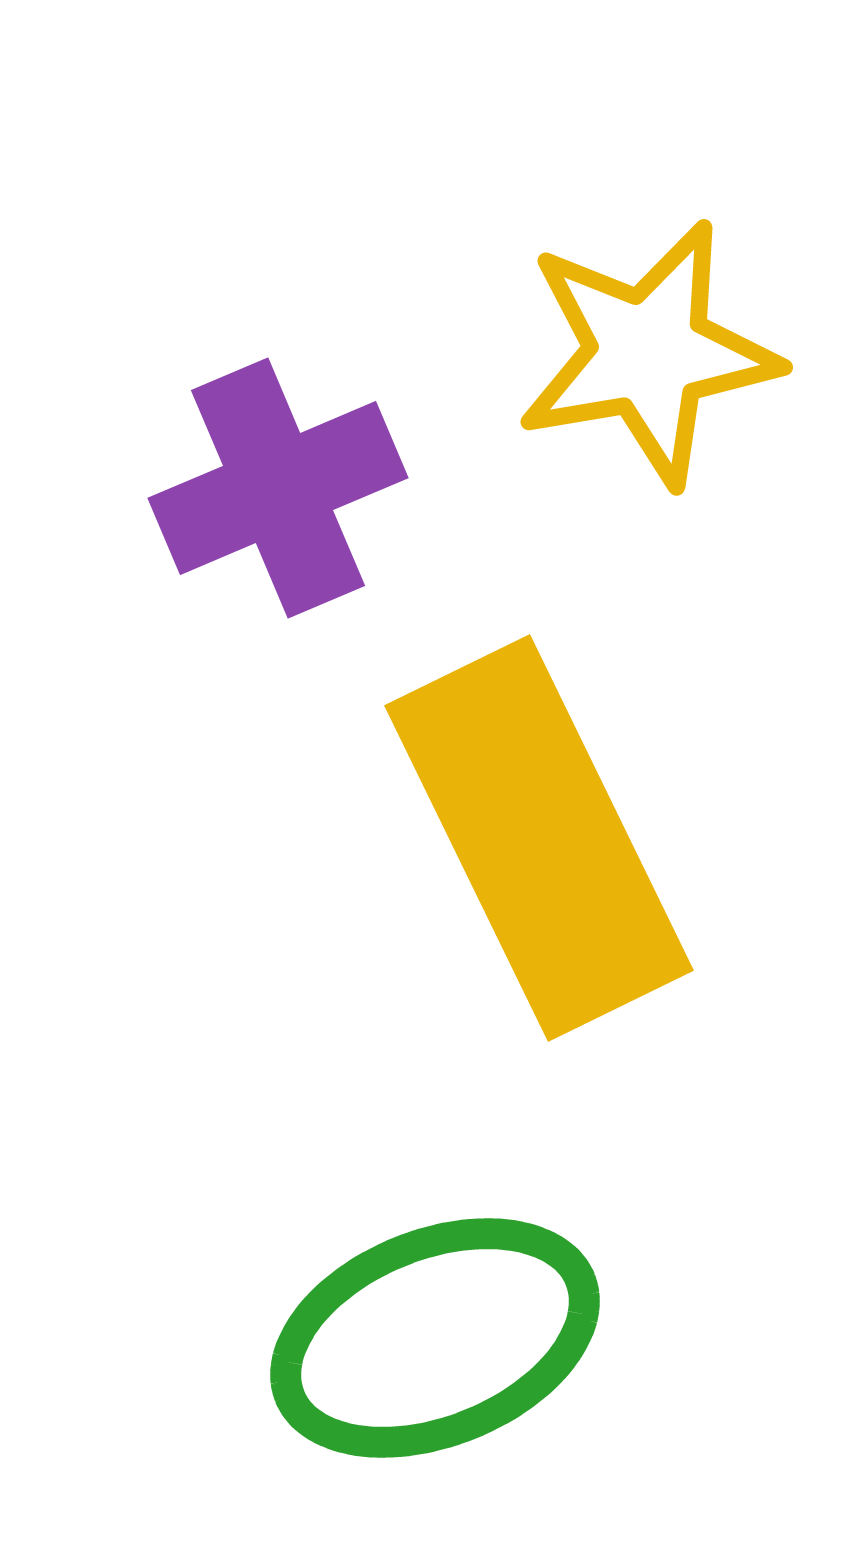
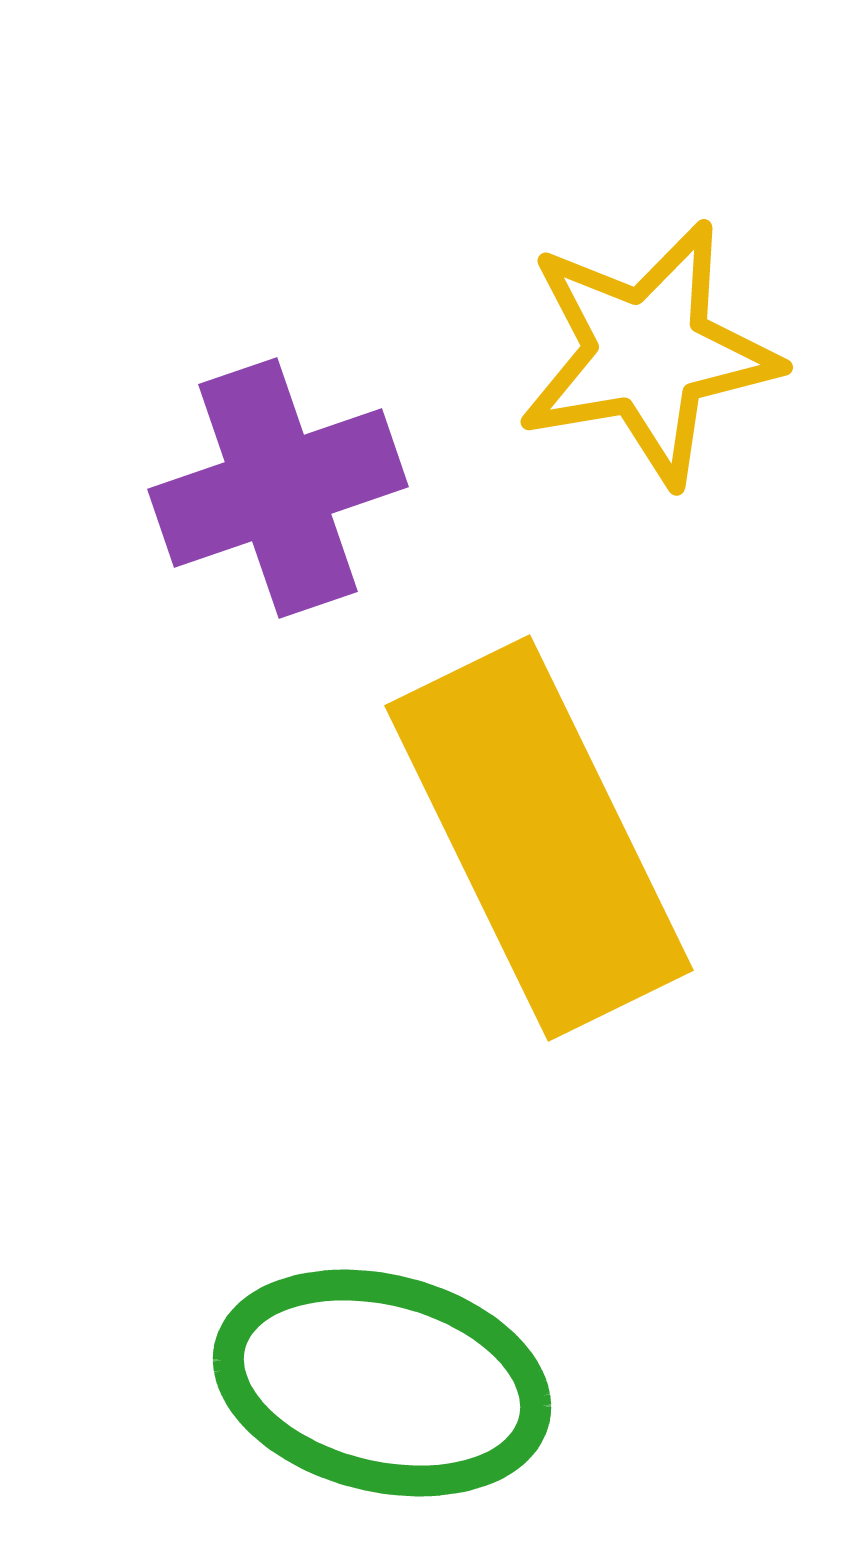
purple cross: rotated 4 degrees clockwise
green ellipse: moved 53 px left, 45 px down; rotated 36 degrees clockwise
